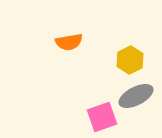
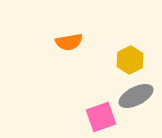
pink square: moved 1 px left
